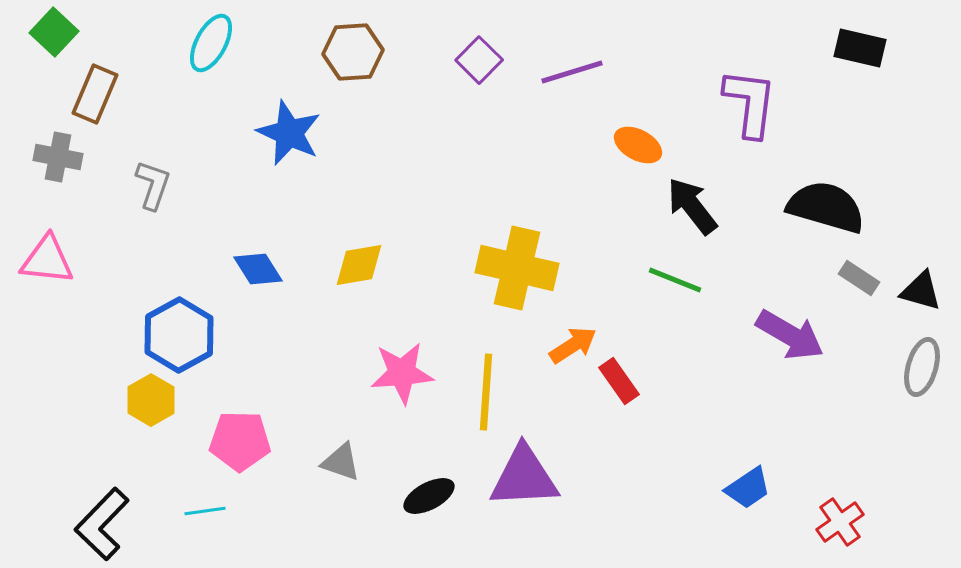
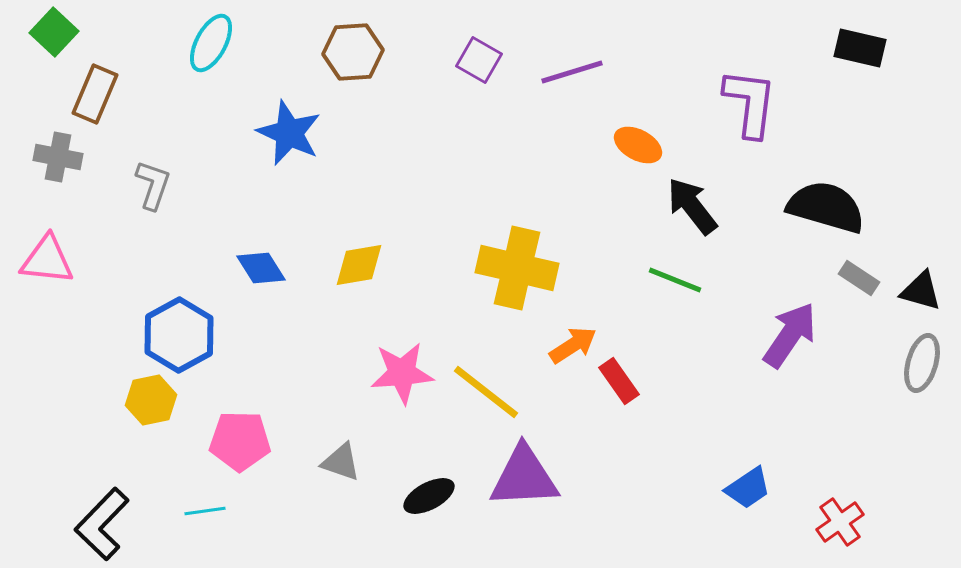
purple square: rotated 15 degrees counterclockwise
blue diamond: moved 3 px right, 1 px up
purple arrow: rotated 86 degrees counterclockwise
gray ellipse: moved 4 px up
yellow line: rotated 56 degrees counterclockwise
yellow hexagon: rotated 18 degrees clockwise
